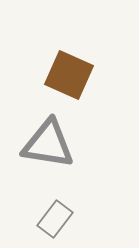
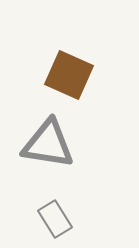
gray rectangle: rotated 69 degrees counterclockwise
